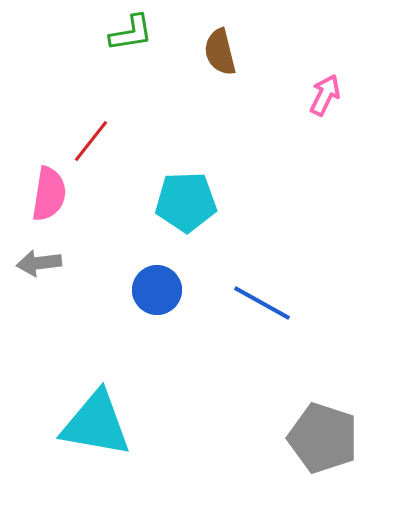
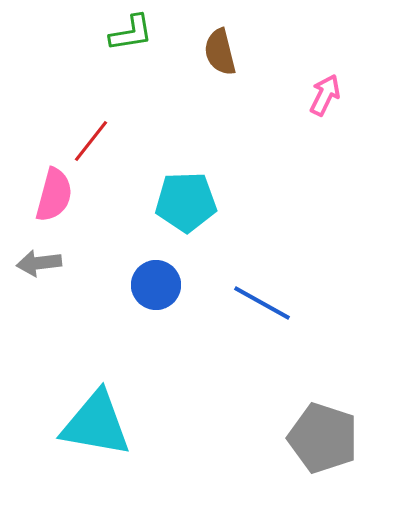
pink semicircle: moved 5 px right, 1 px down; rotated 6 degrees clockwise
blue circle: moved 1 px left, 5 px up
